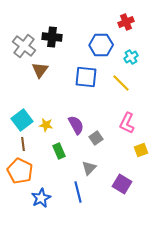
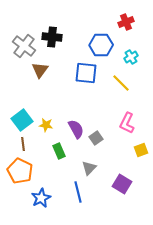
blue square: moved 4 px up
purple semicircle: moved 4 px down
